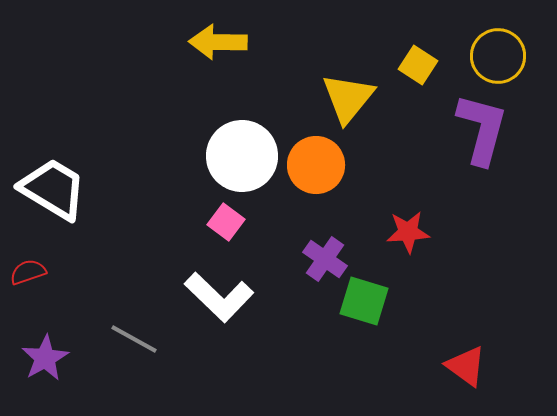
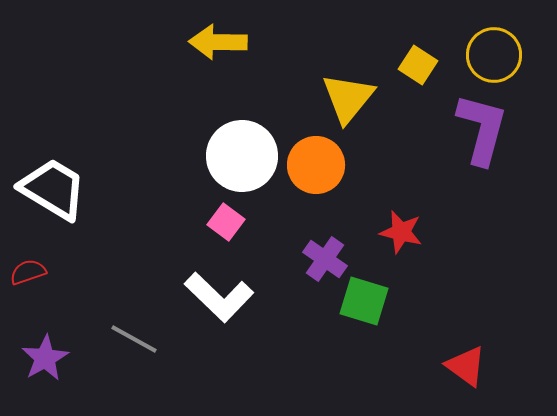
yellow circle: moved 4 px left, 1 px up
red star: moved 7 px left; rotated 18 degrees clockwise
